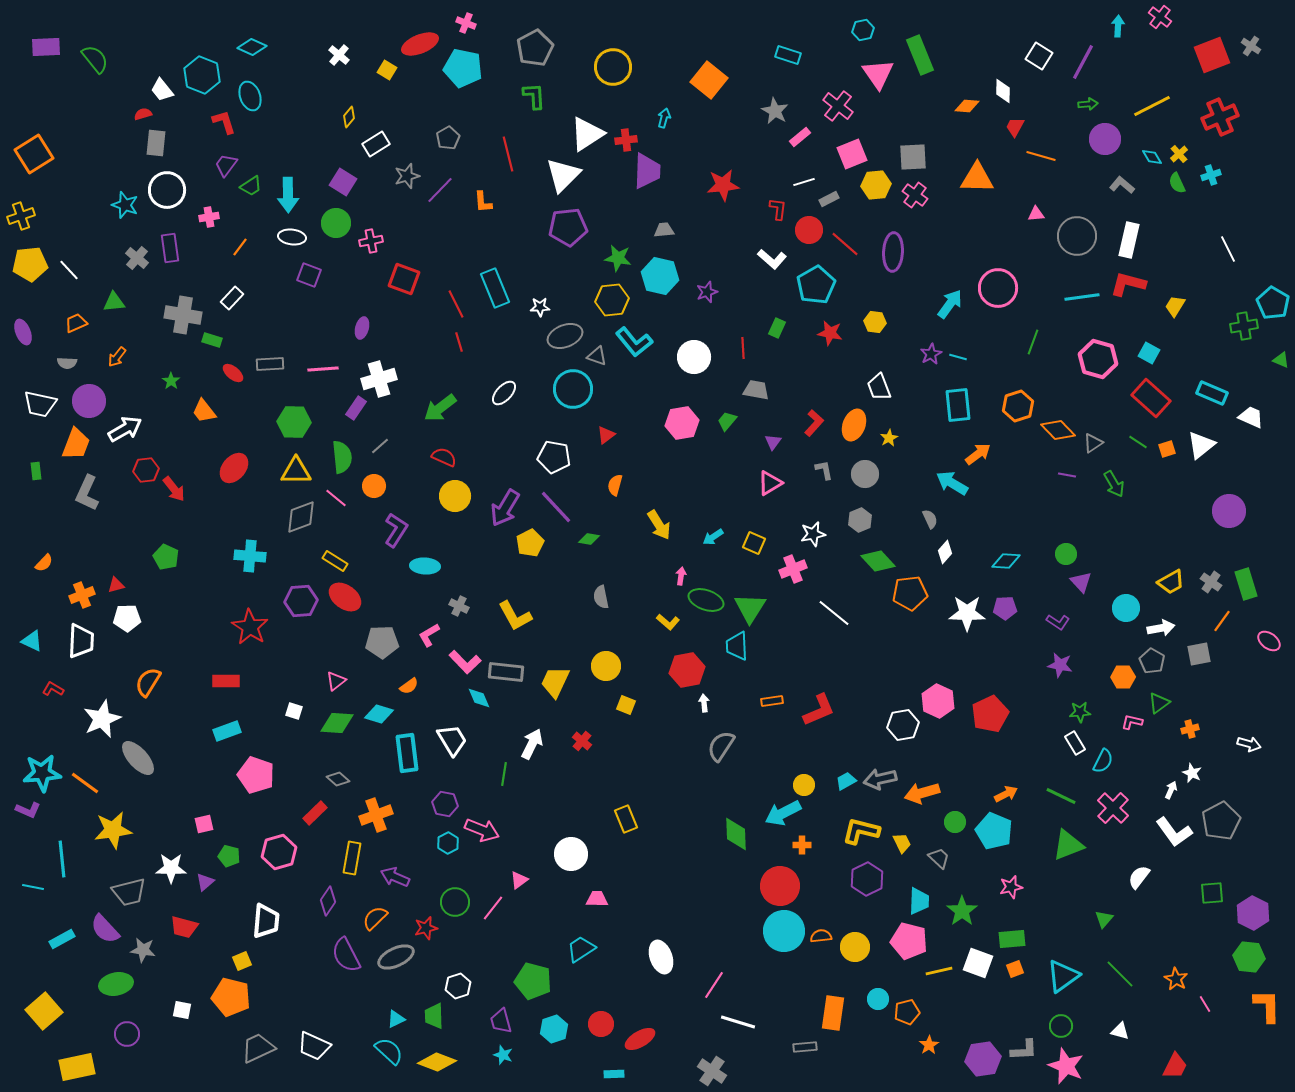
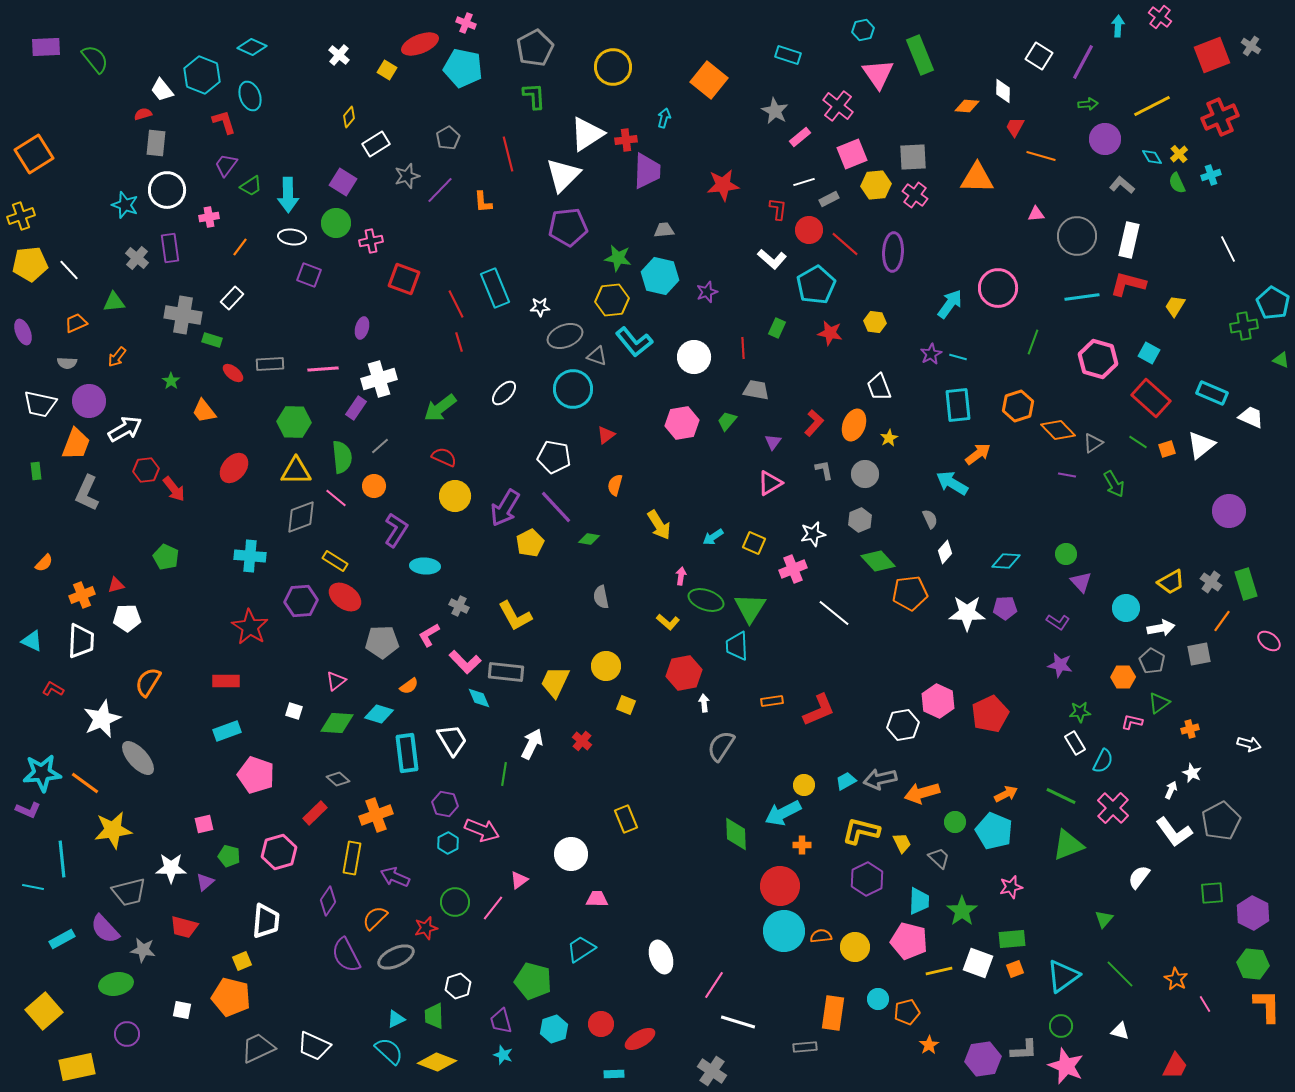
red hexagon at (687, 670): moved 3 px left, 3 px down
green hexagon at (1249, 957): moved 4 px right, 7 px down
